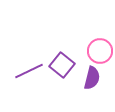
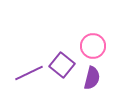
pink circle: moved 7 px left, 5 px up
purple line: moved 2 px down
